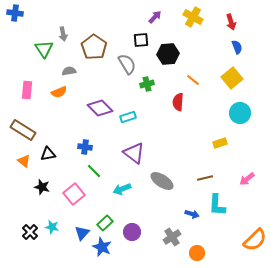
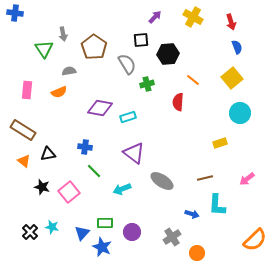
purple diamond at (100, 108): rotated 35 degrees counterclockwise
pink square at (74, 194): moved 5 px left, 2 px up
green rectangle at (105, 223): rotated 42 degrees clockwise
